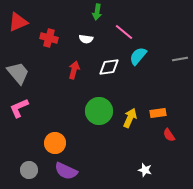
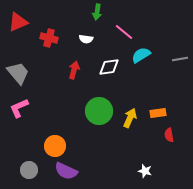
cyan semicircle: moved 3 px right, 1 px up; rotated 18 degrees clockwise
red semicircle: rotated 24 degrees clockwise
orange circle: moved 3 px down
white star: moved 1 px down
